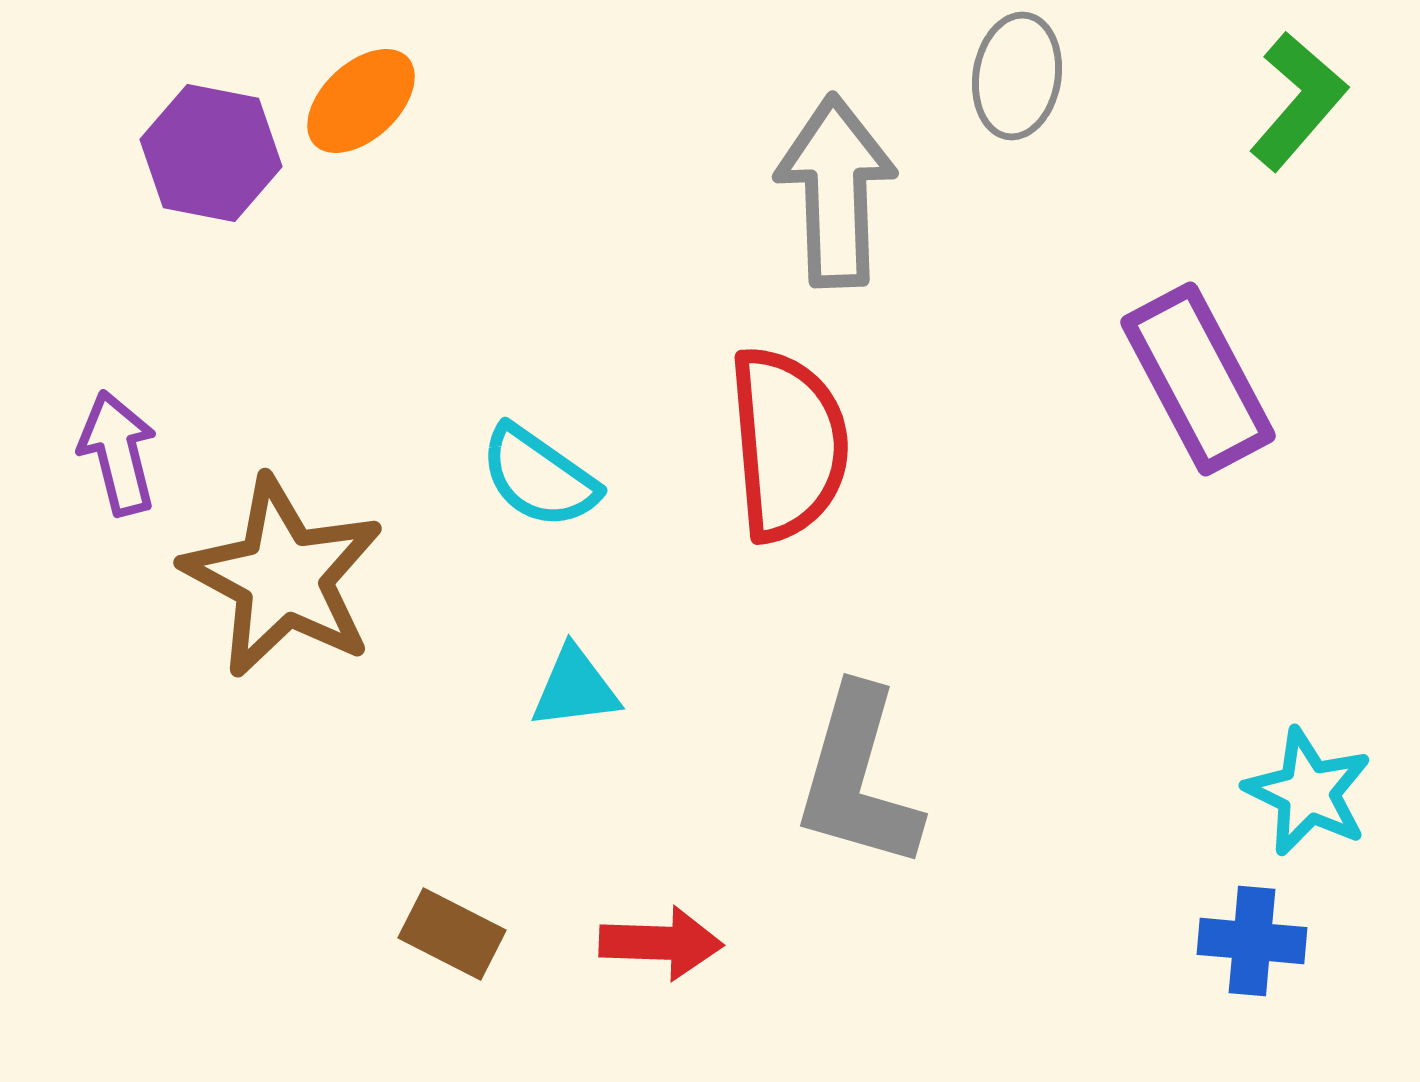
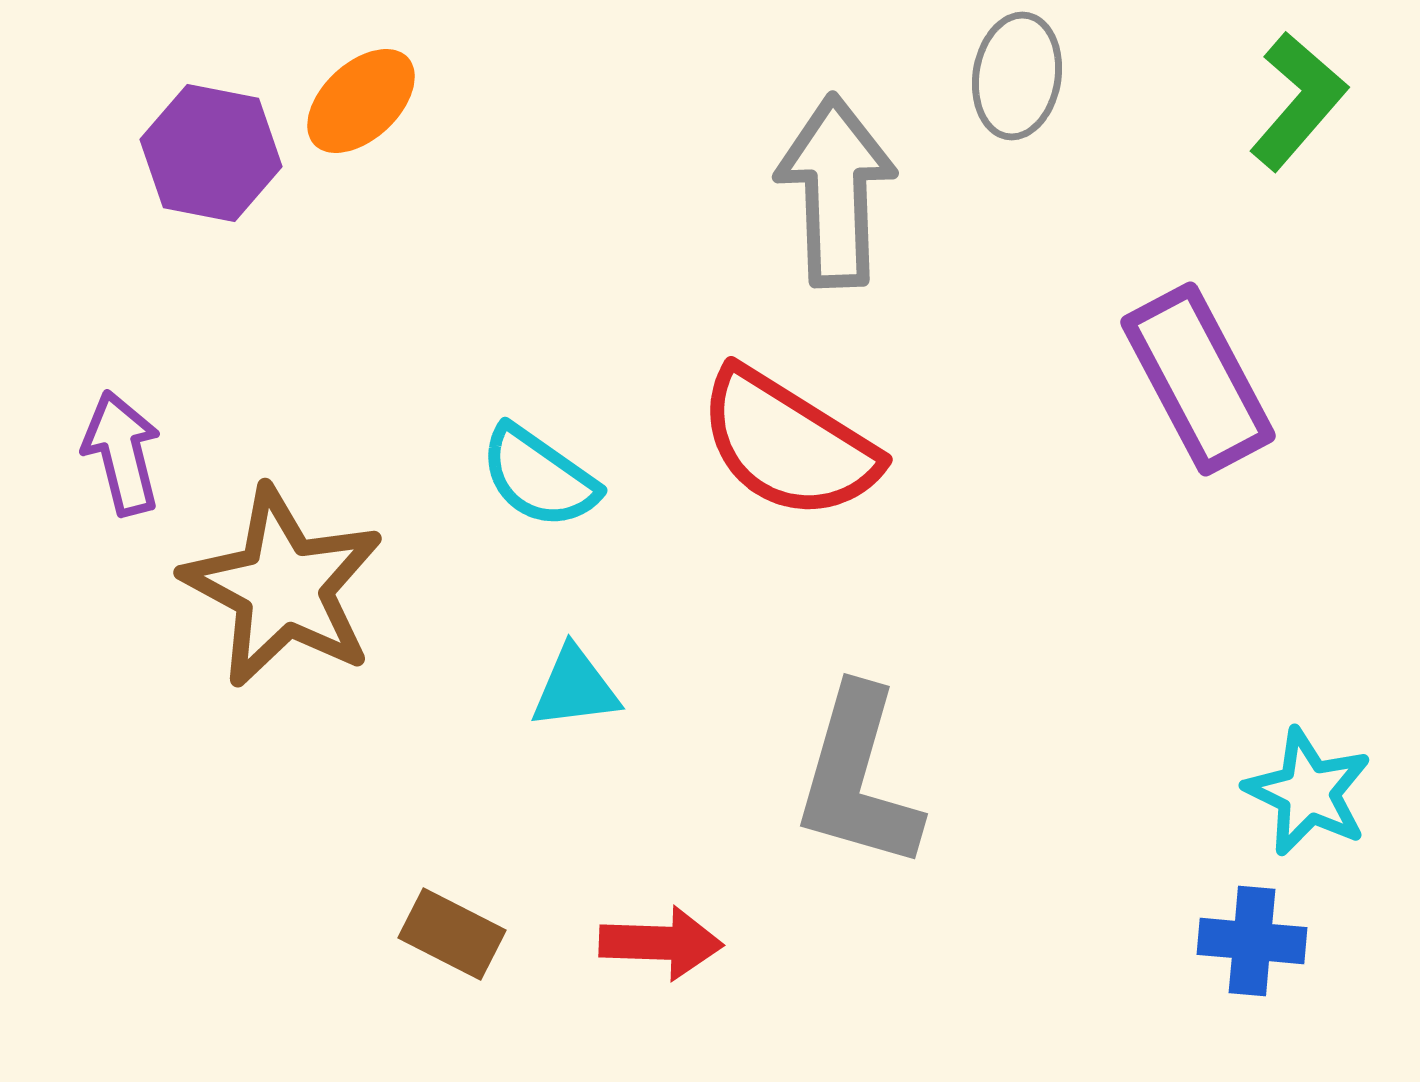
red semicircle: rotated 127 degrees clockwise
purple arrow: moved 4 px right
brown star: moved 10 px down
